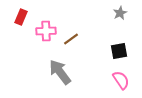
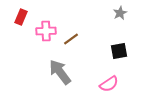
pink semicircle: moved 12 px left, 4 px down; rotated 90 degrees clockwise
